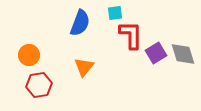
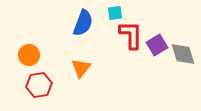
blue semicircle: moved 3 px right
purple square: moved 1 px right, 8 px up
orange triangle: moved 3 px left, 1 px down
